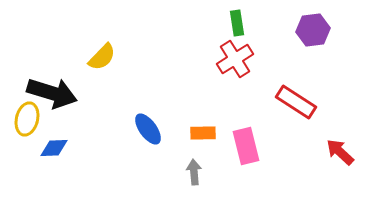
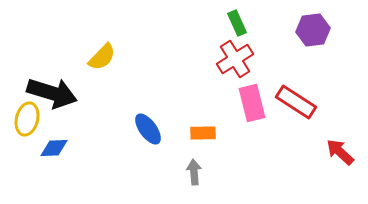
green rectangle: rotated 15 degrees counterclockwise
pink rectangle: moved 6 px right, 43 px up
